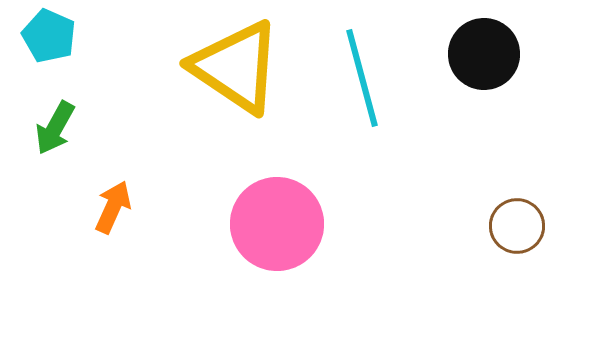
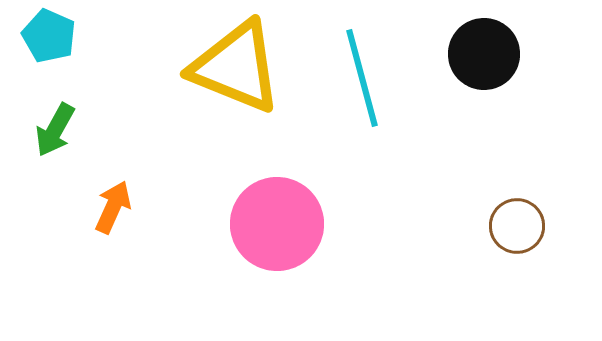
yellow triangle: rotated 12 degrees counterclockwise
green arrow: moved 2 px down
